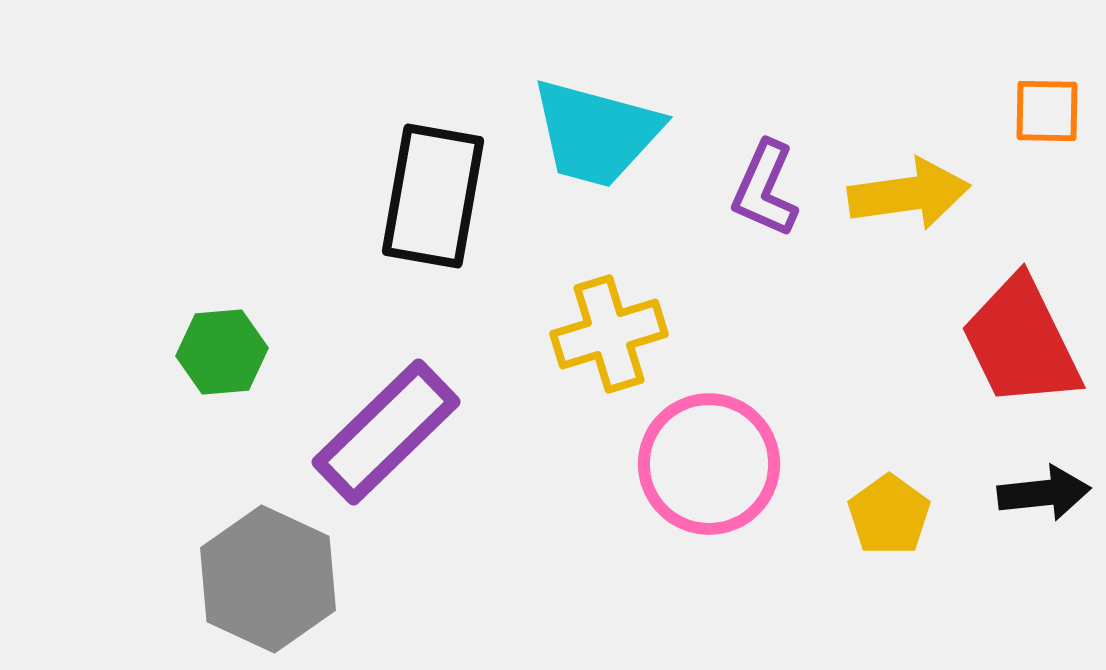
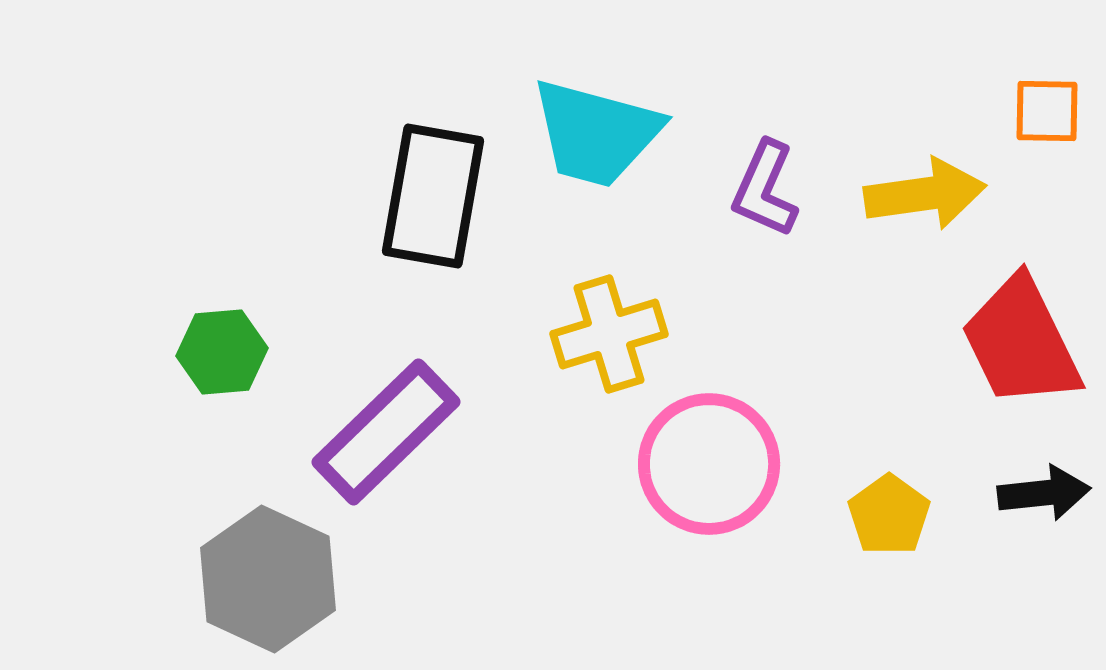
yellow arrow: moved 16 px right
